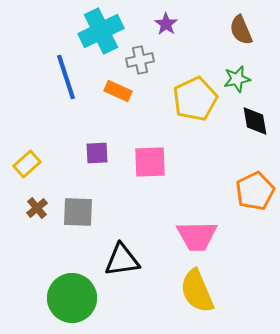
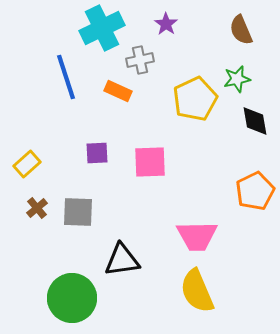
cyan cross: moved 1 px right, 3 px up
